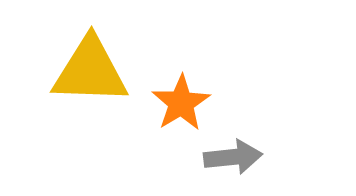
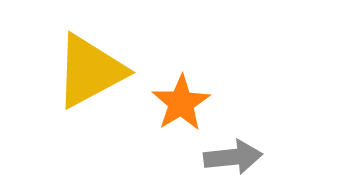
yellow triangle: rotated 30 degrees counterclockwise
